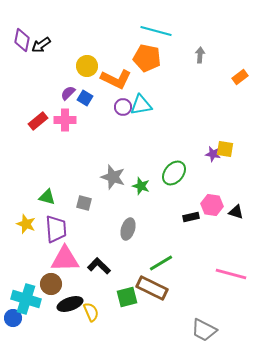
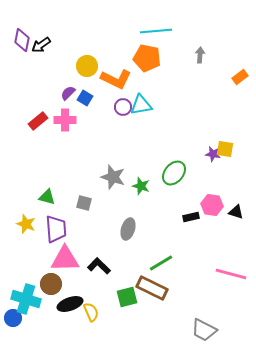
cyan line: rotated 20 degrees counterclockwise
